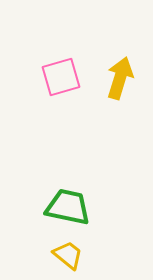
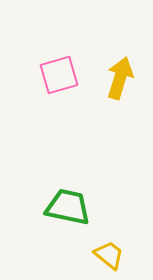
pink square: moved 2 px left, 2 px up
yellow trapezoid: moved 41 px right
